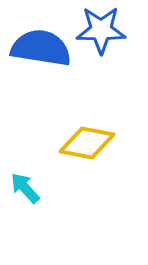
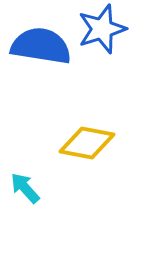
blue star: moved 1 px right, 1 px up; rotated 18 degrees counterclockwise
blue semicircle: moved 2 px up
